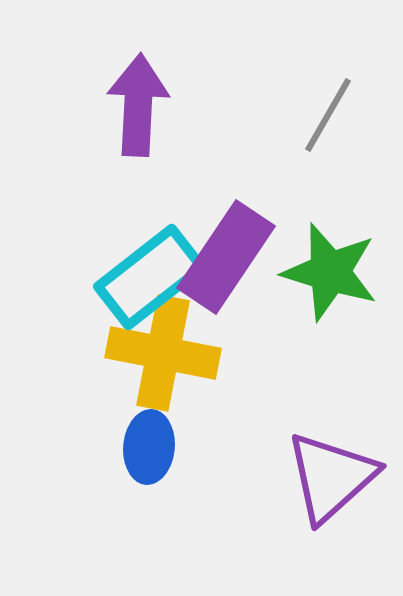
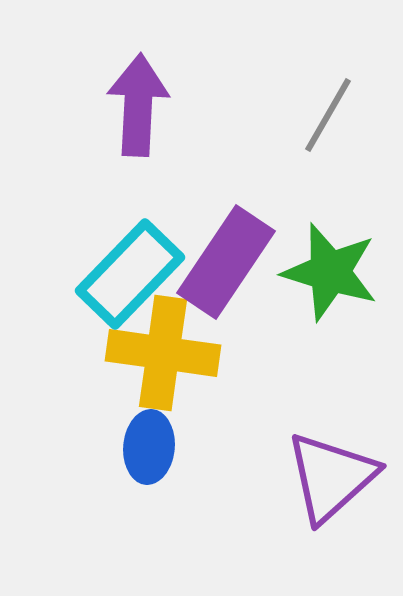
purple rectangle: moved 5 px down
cyan rectangle: moved 20 px left, 3 px up; rotated 8 degrees counterclockwise
yellow cross: rotated 3 degrees counterclockwise
